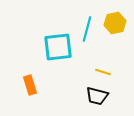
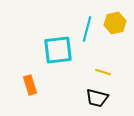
cyan square: moved 3 px down
black trapezoid: moved 2 px down
